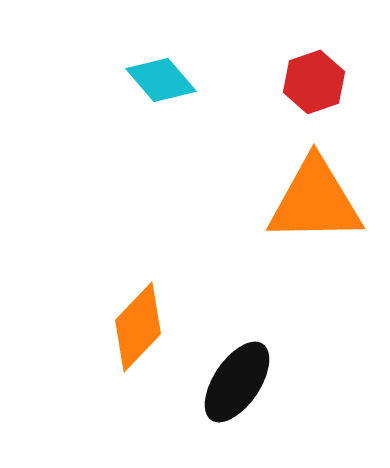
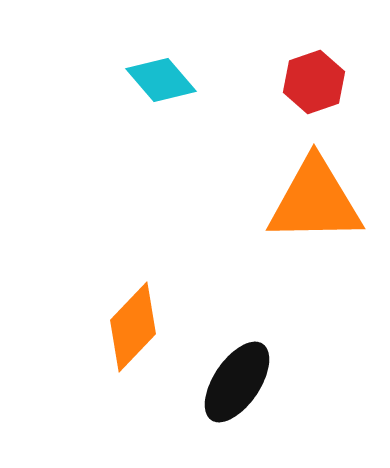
orange diamond: moved 5 px left
